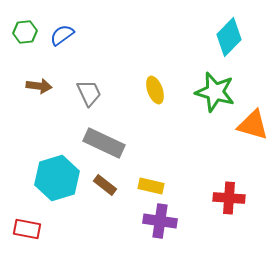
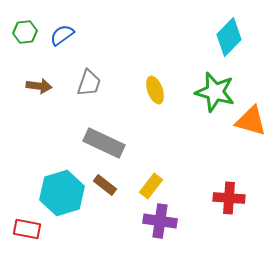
gray trapezoid: moved 10 px up; rotated 44 degrees clockwise
orange triangle: moved 2 px left, 4 px up
cyan hexagon: moved 5 px right, 15 px down
yellow rectangle: rotated 65 degrees counterclockwise
